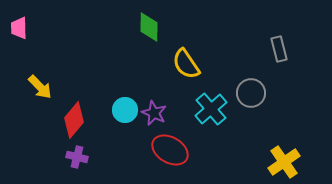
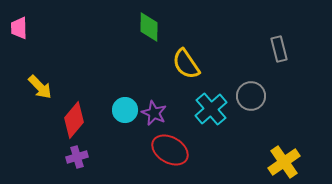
gray circle: moved 3 px down
purple cross: rotated 30 degrees counterclockwise
